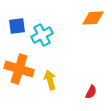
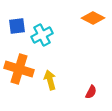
orange diamond: rotated 30 degrees clockwise
